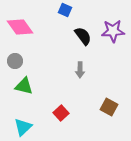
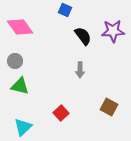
green triangle: moved 4 px left
